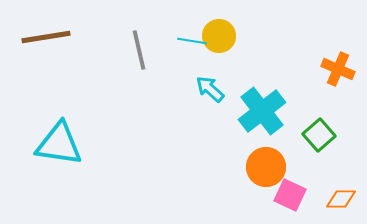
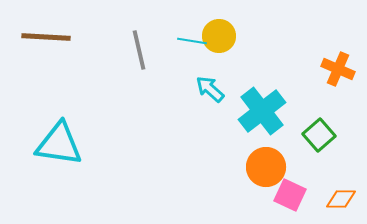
brown line: rotated 12 degrees clockwise
